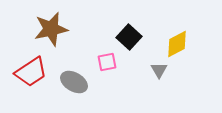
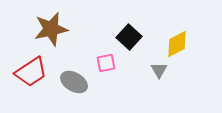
pink square: moved 1 px left, 1 px down
